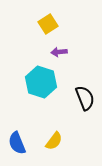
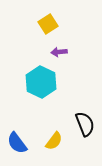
cyan hexagon: rotated 8 degrees clockwise
black semicircle: moved 26 px down
blue semicircle: rotated 15 degrees counterclockwise
